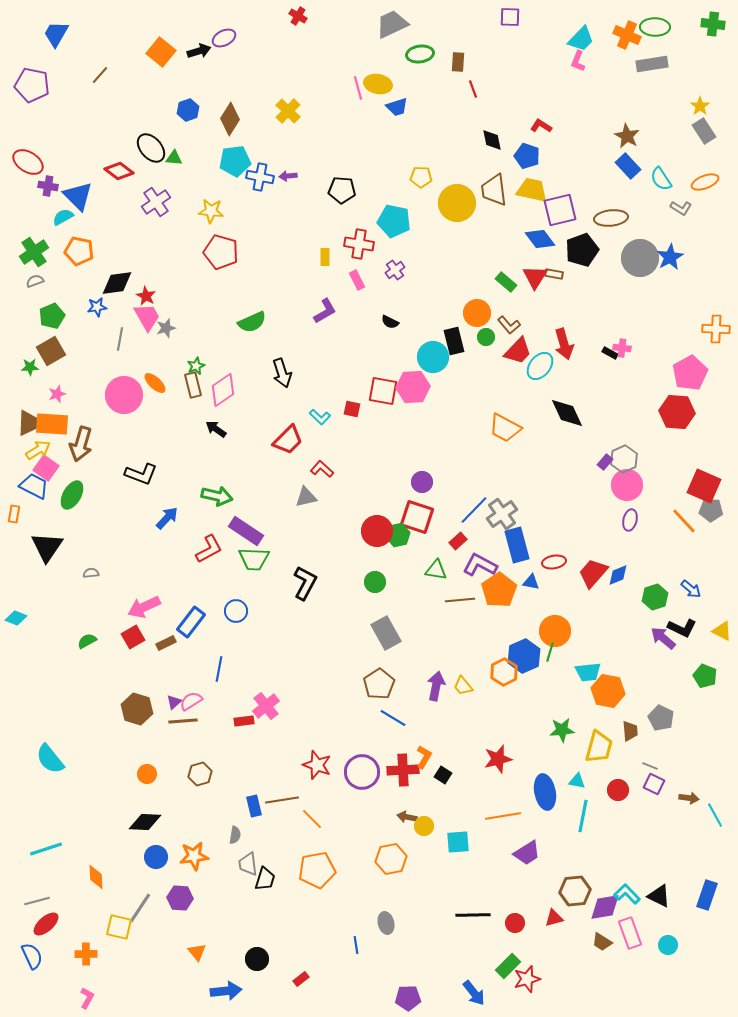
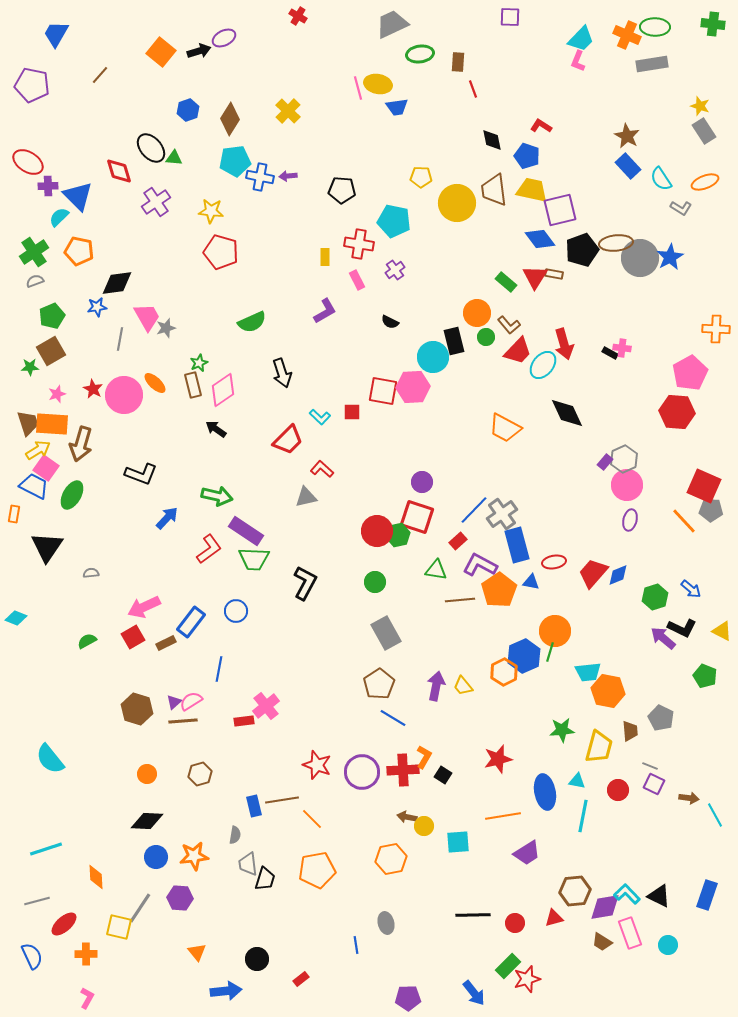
yellow star at (700, 106): rotated 18 degrees counterclockwise
blue trapezoid at (397, 107): rotated 10 degrees clockwise
red diamond at (119, 171): rotated 36 degrees clockwise
purple cross at (48, 186): rotated 12 degrees counterclockwise
cyan semicircle at (63, 217): moved 4 px left; rotated 15 degrees counterclockwise
brown ellipse at (611, 218): moved 5 px right, 25 px down
red star at (146, 296): moved 53 px left, 93 px down
green star at (196, 366): moved 3 px right, 3 px up
cyan ellipse at (540, 366): moved 3 px right, 1 px up
red square at (352, 409): moved 3 px down; rotated 12 degrees counterclockwise
brown trapezoid at (28, 423): rotated 20 degrees counterclockwise
red L-shape at (209, 549): rotated 8 degrees counterclockwise
black diamond at (145, 822): moved 2 px right, 1 px up
red ellipse at (46, 924): moved 18 px right
